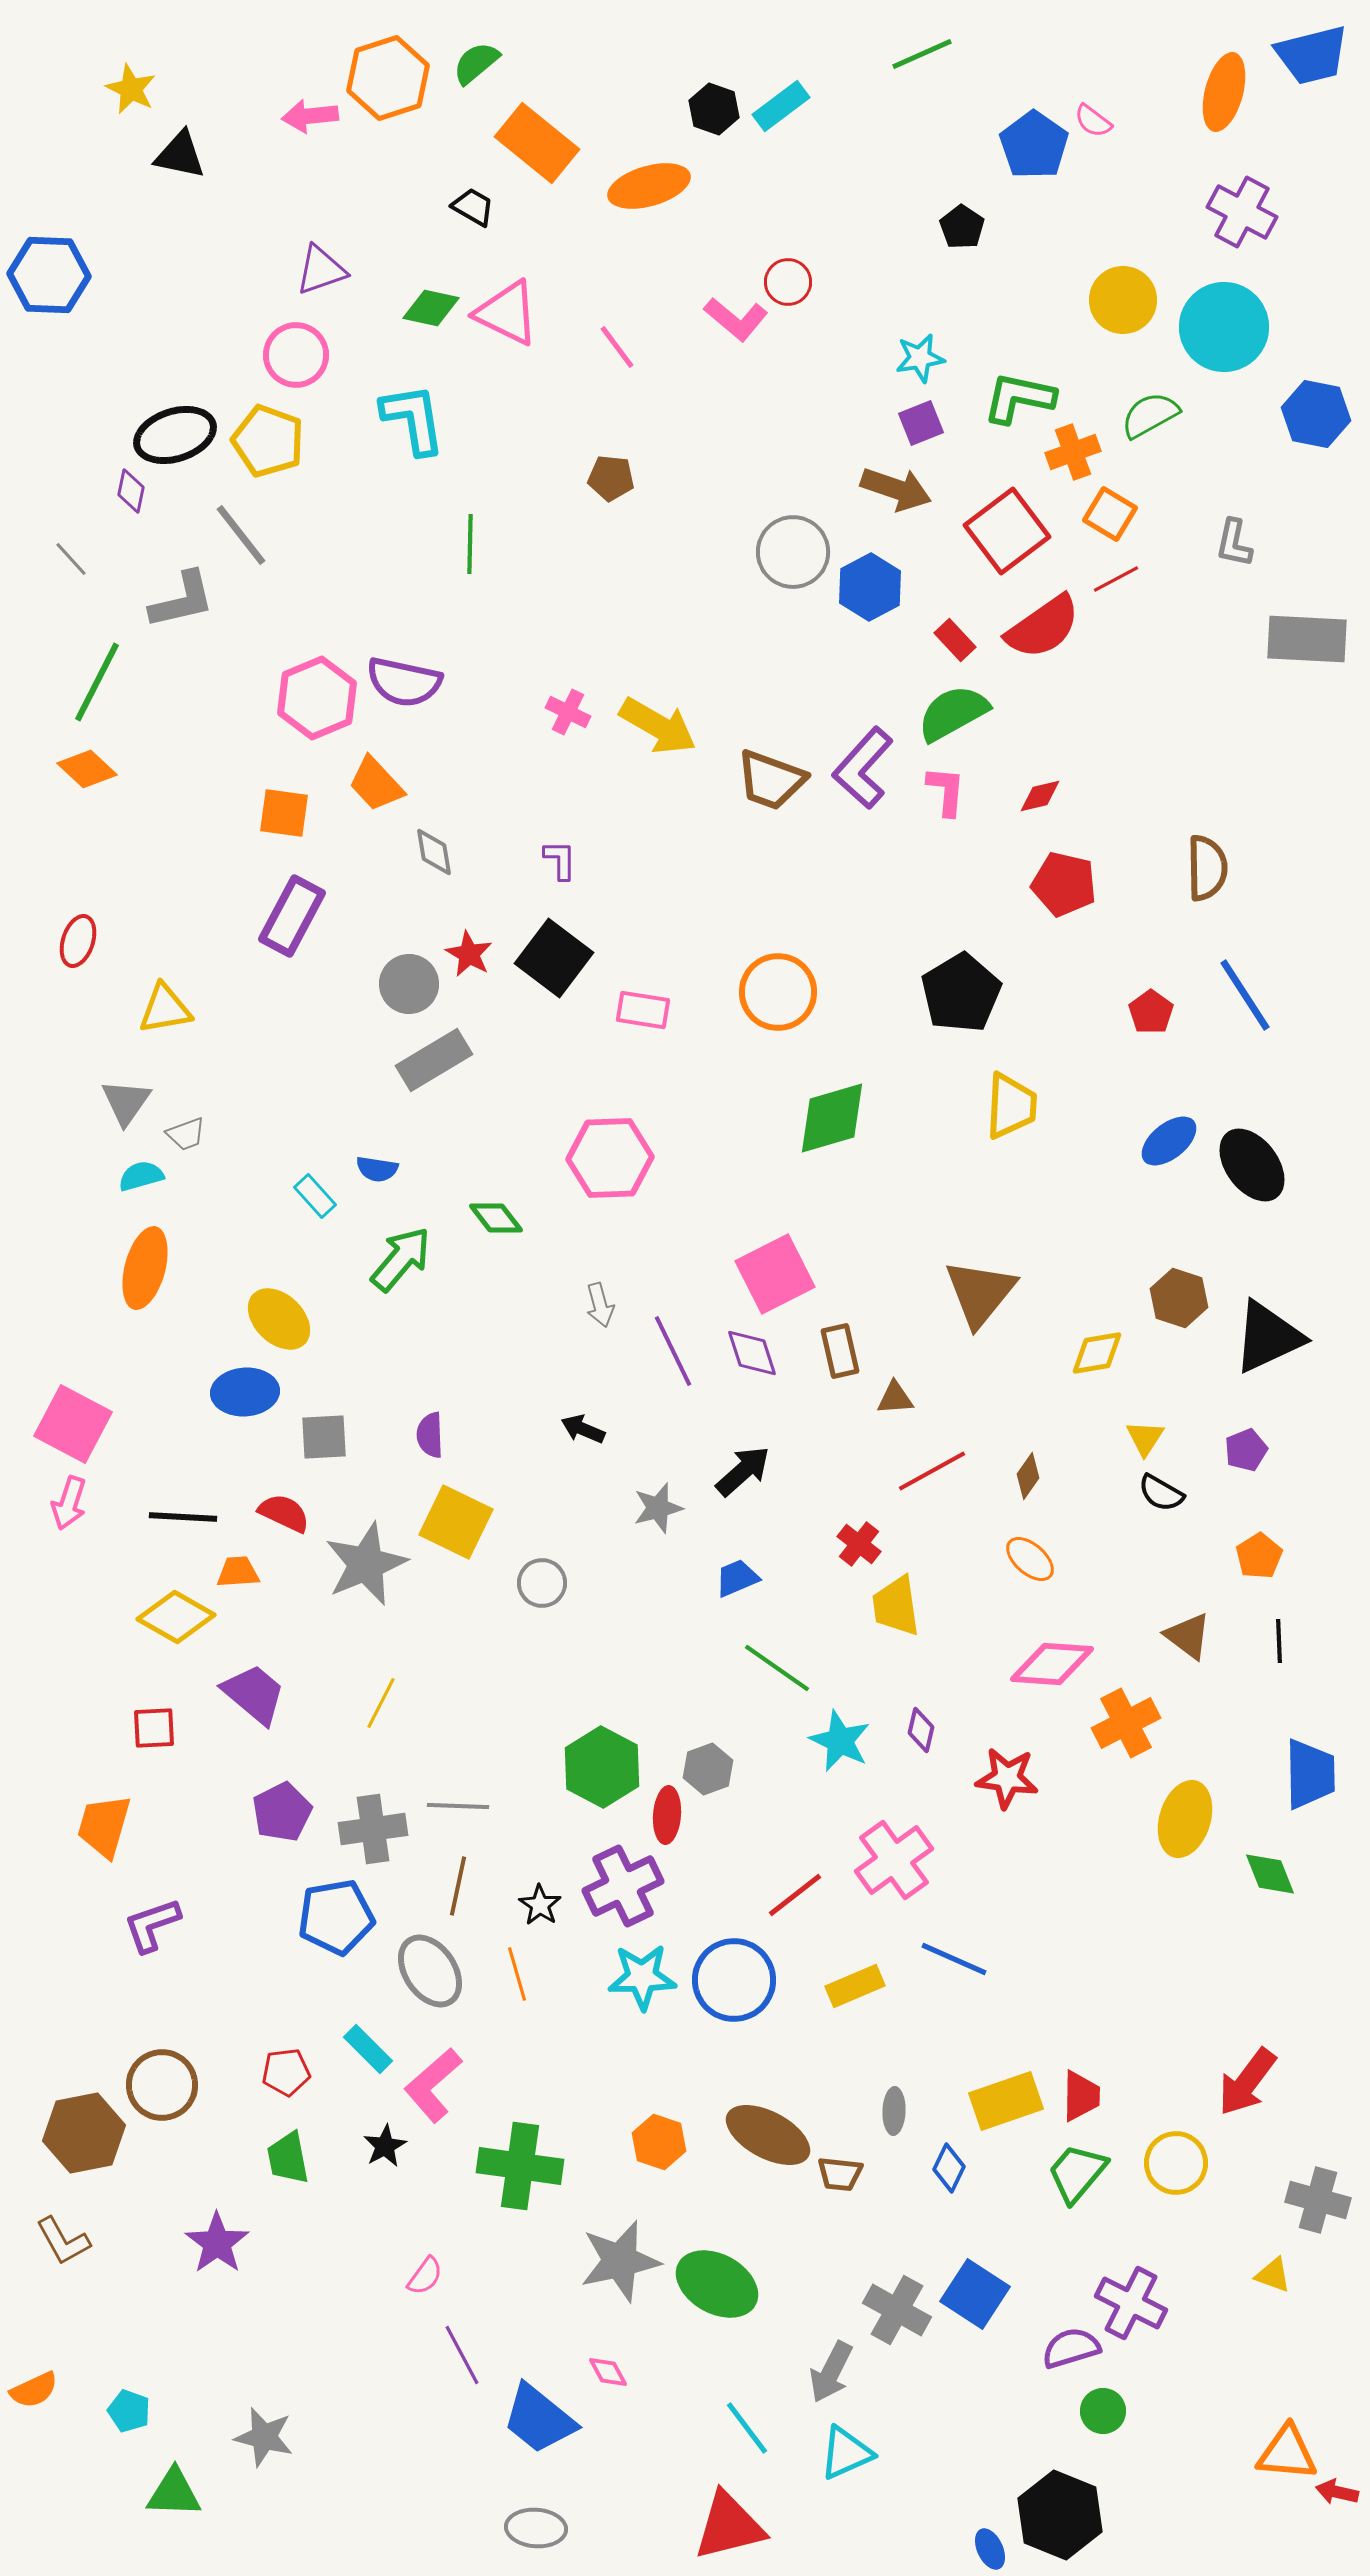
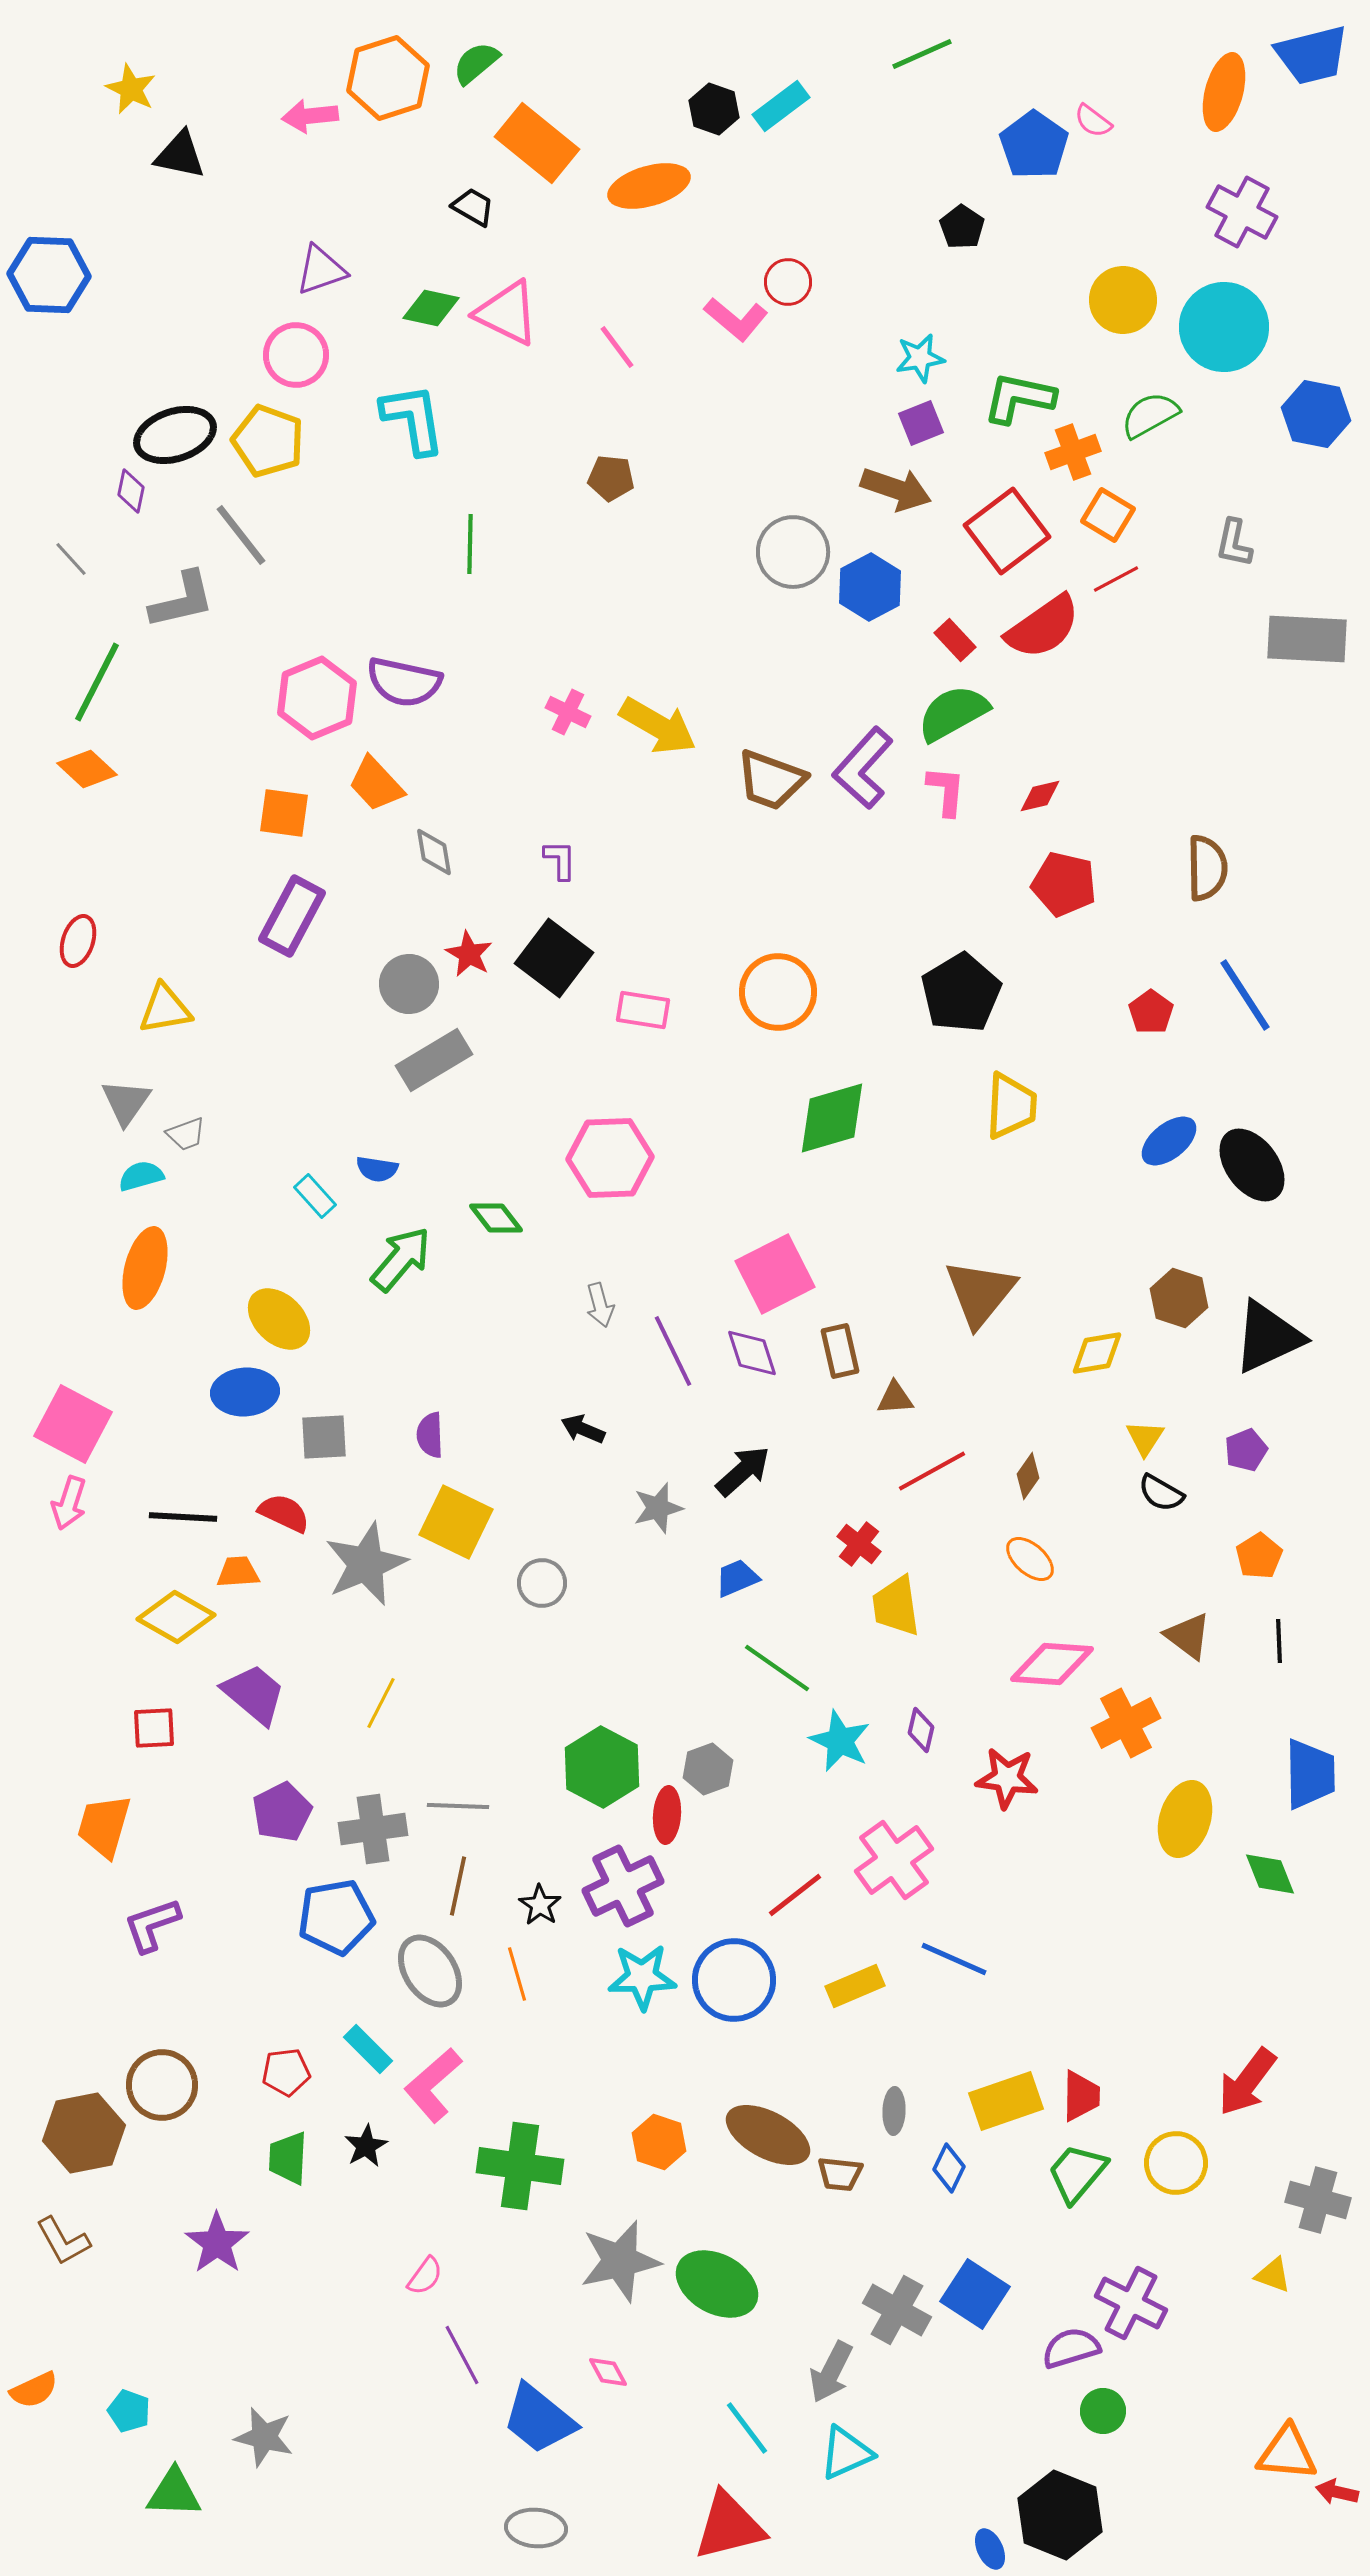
orange square at (1110, 514): moved 2 px left, 1 px down
black star at (385, 2146): moved 19 px left
green trapezoid at (288, 2158): rotated 14 degrees clockwise
